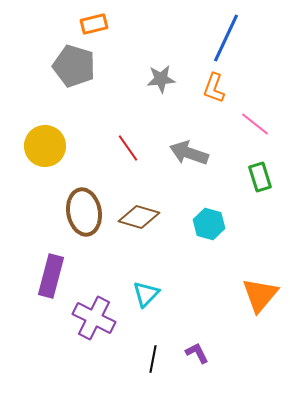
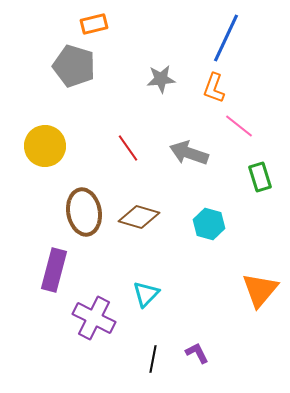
pink line: moved 16 px left, 2 px down
purple rectangle: moved 3 px right, 6 px up
orange triangle: moved 5 px up
